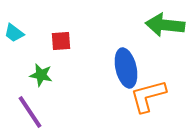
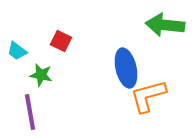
cyan trapezoid: moved 3 px right, 18 px down
red square: rotated 30 degrees clockwise
purple line: rotated 24 degrees clockwise
